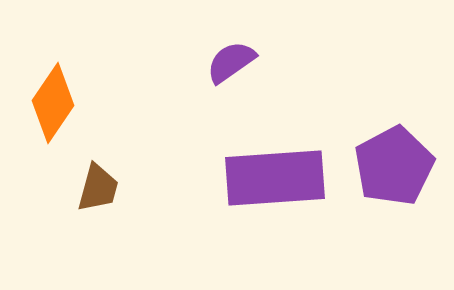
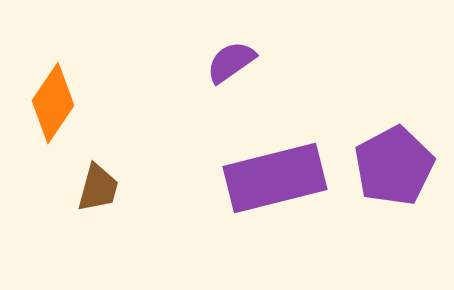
purple rectangle: rotated 10 degrees counterclockwise
